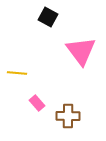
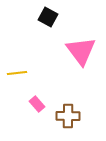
yellow line: rotated 12 degrees counterclockwise
pink rectangle: moved 1 px down
